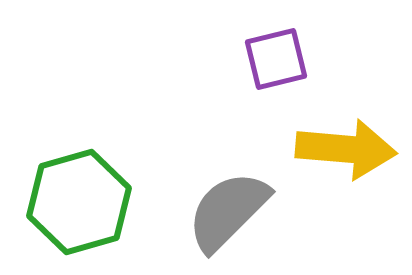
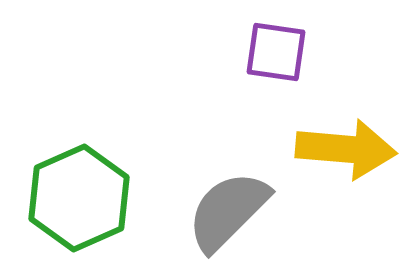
purple square: moved 7 px up; rotated 22 degrees clockwise
green hexagon: moved 4 px up; rotated 8 degrees counterclockwise
